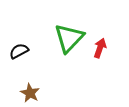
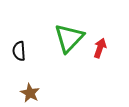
black semicircle: rotated 66 degrees counterclockwise
